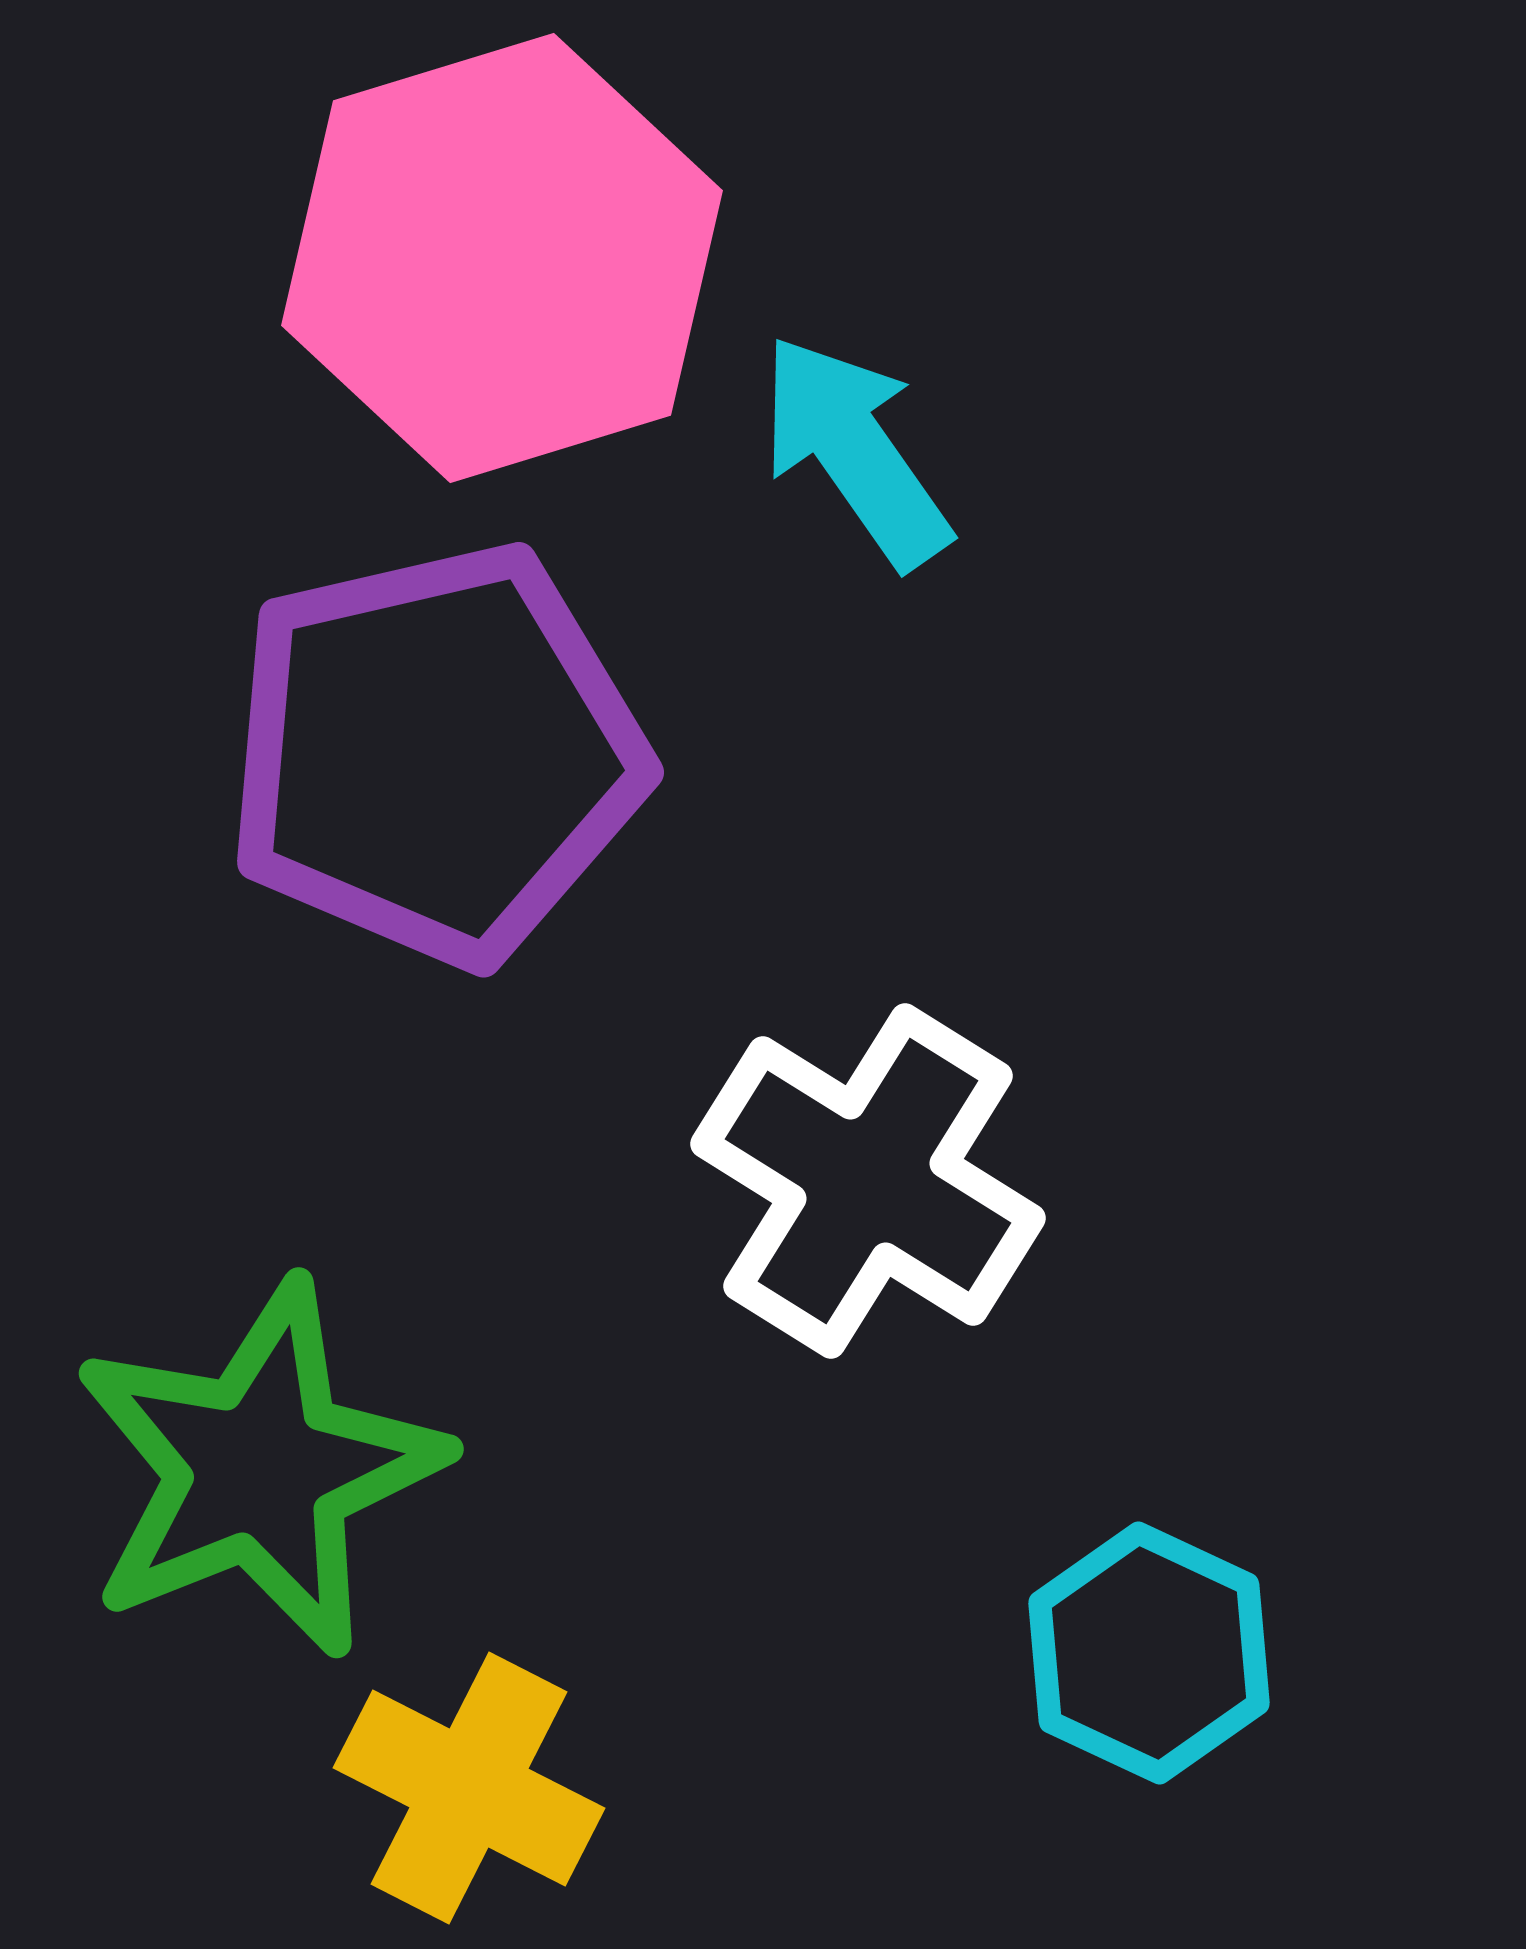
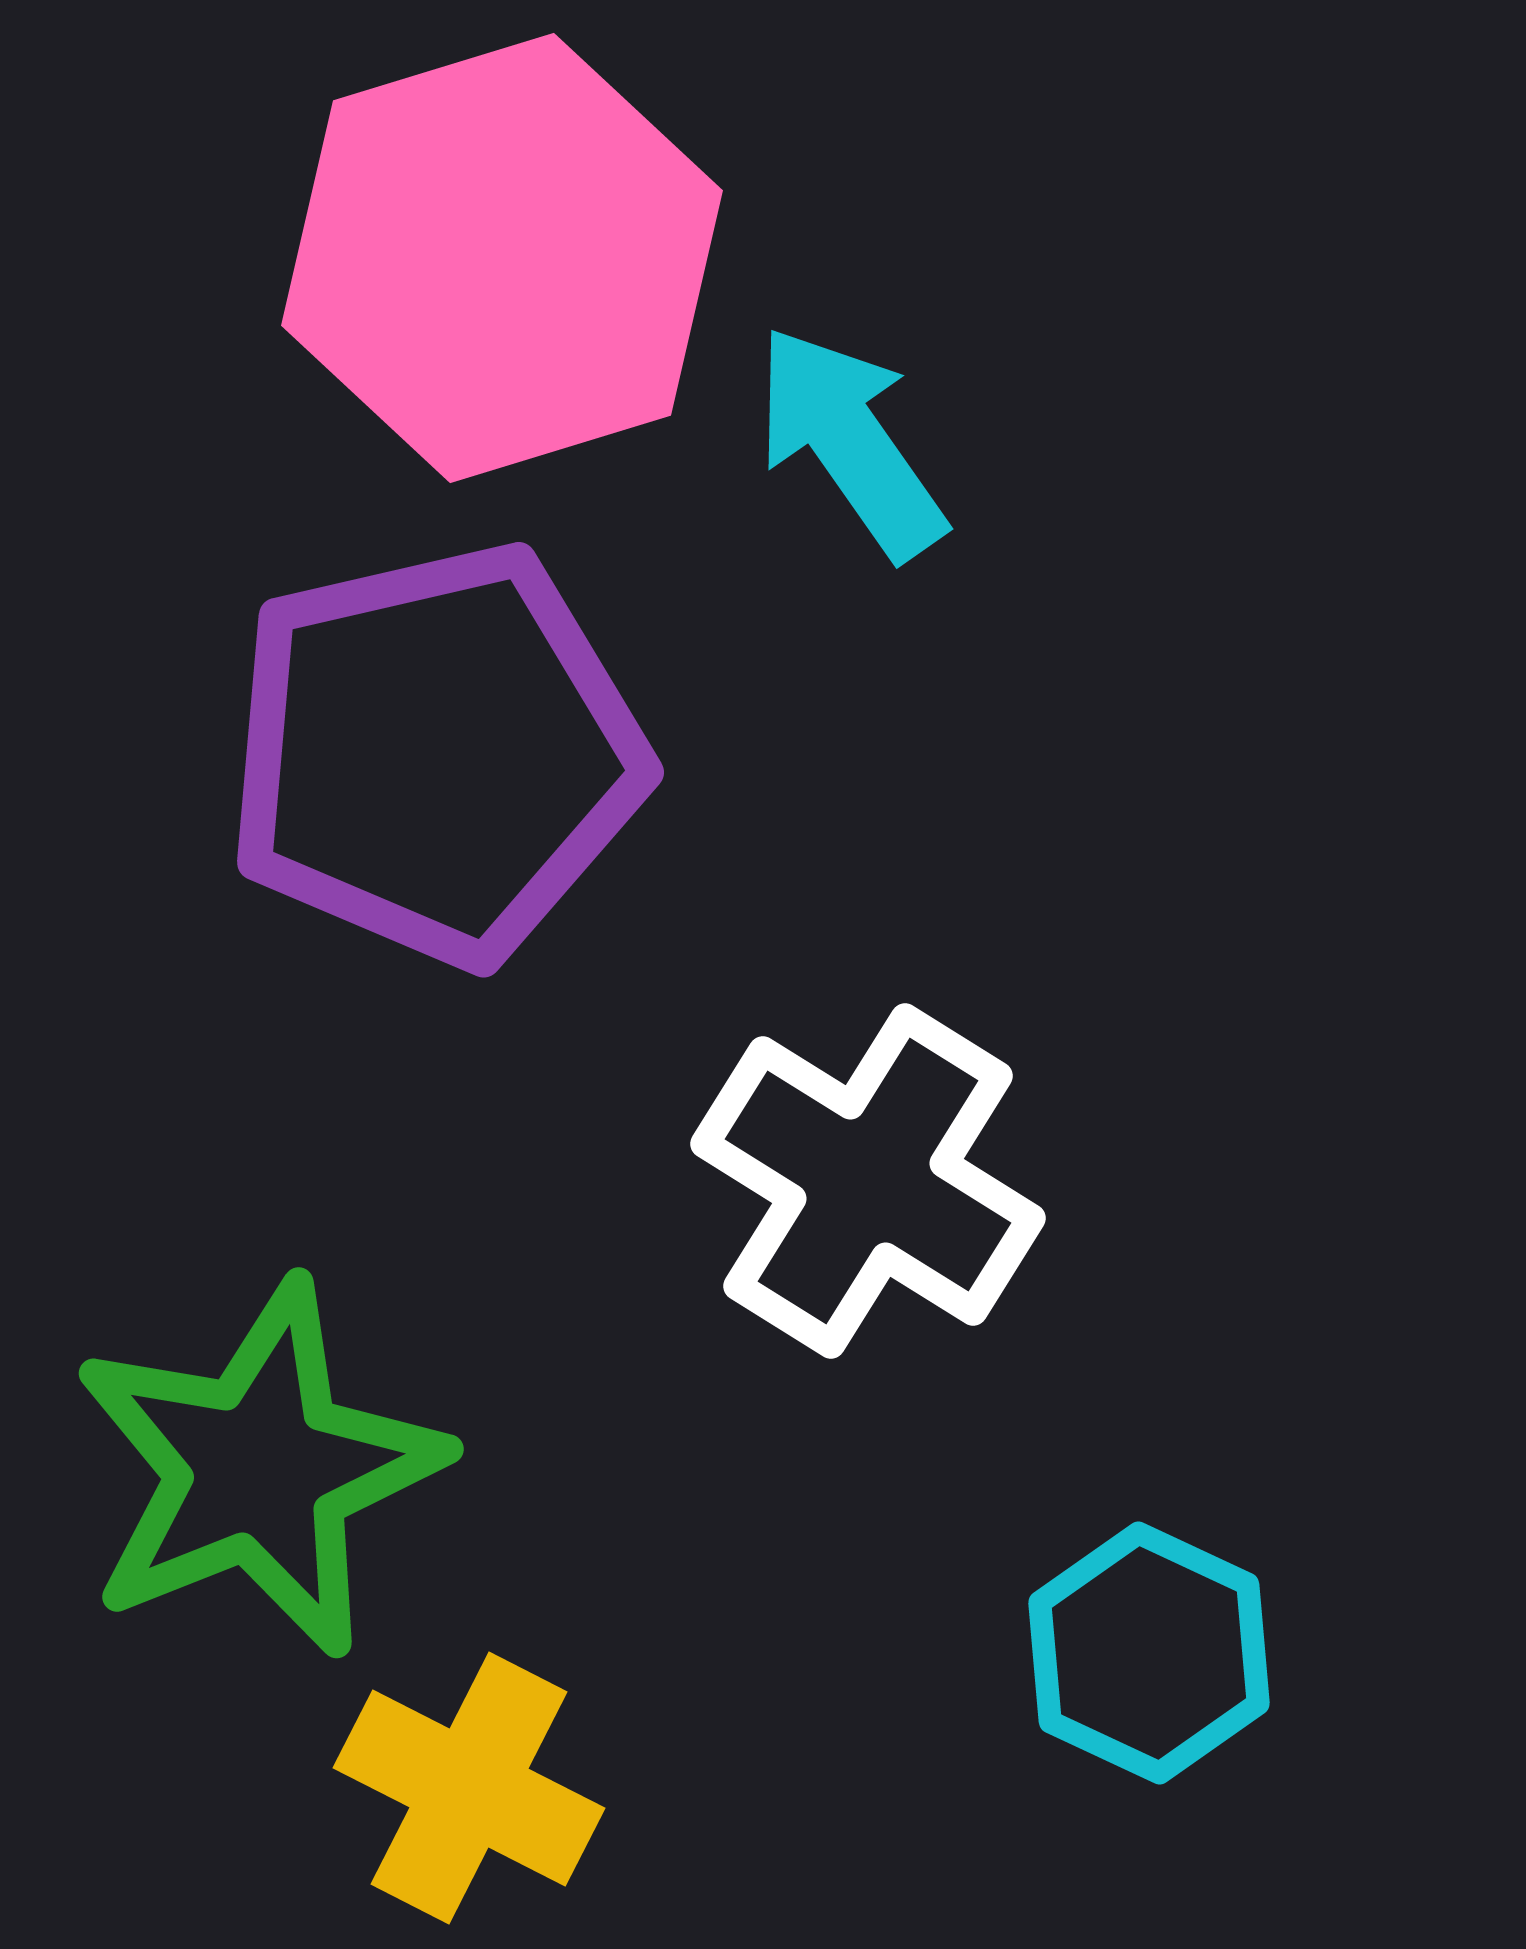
cyan arrow: moved 5 px left, 9 px up
